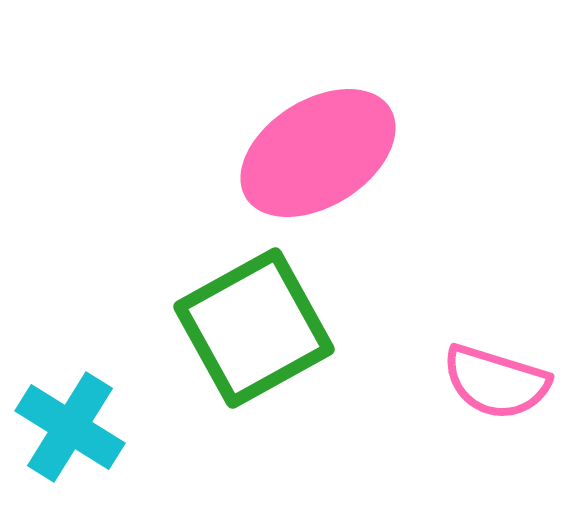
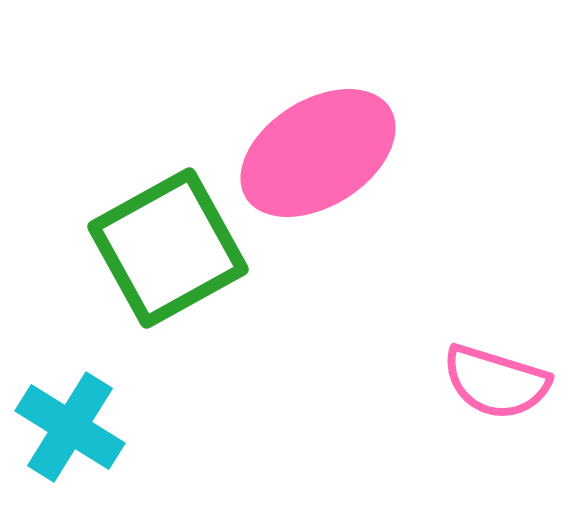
green square: moved 86 px left, 80 px up
